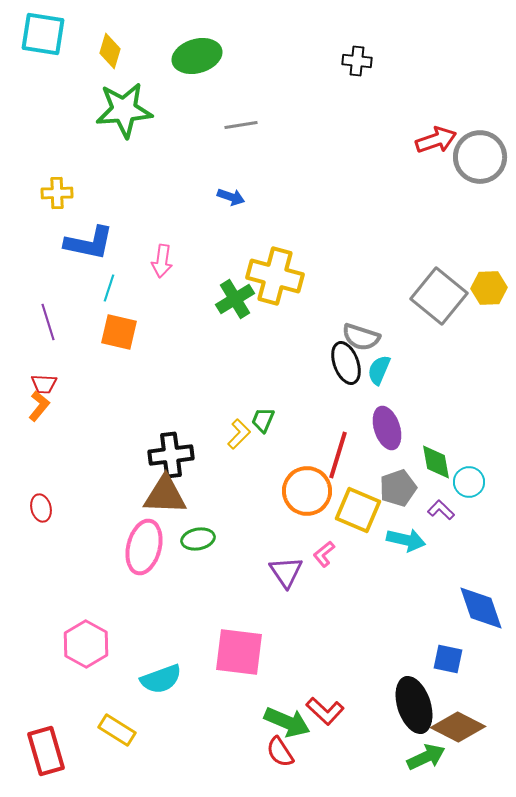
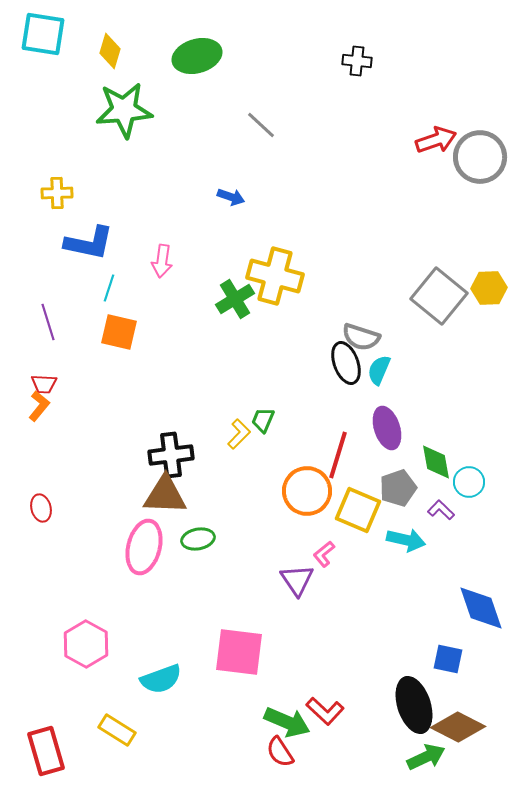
gray line at (241, 125): moved 20 px right; rotated 52 degrees clockwise
purple triangle at (286, 572): moved 11 px right, 8 px down
